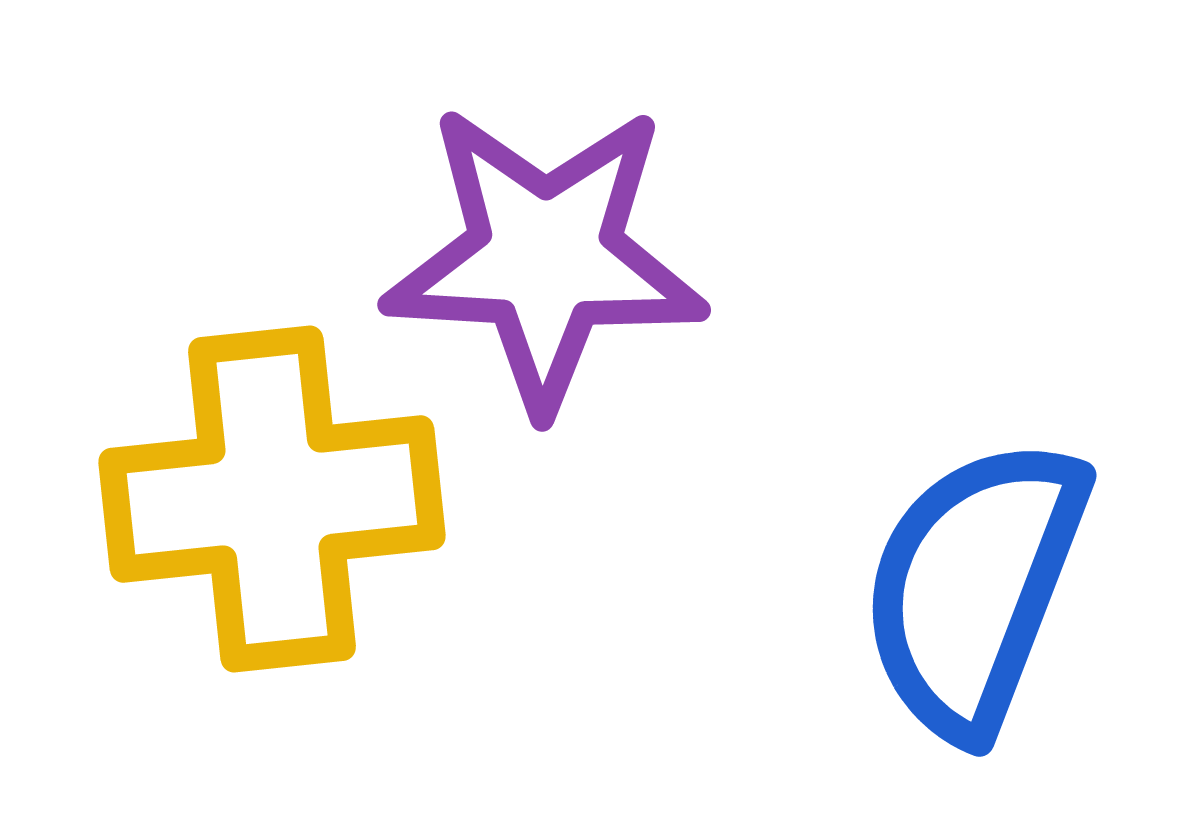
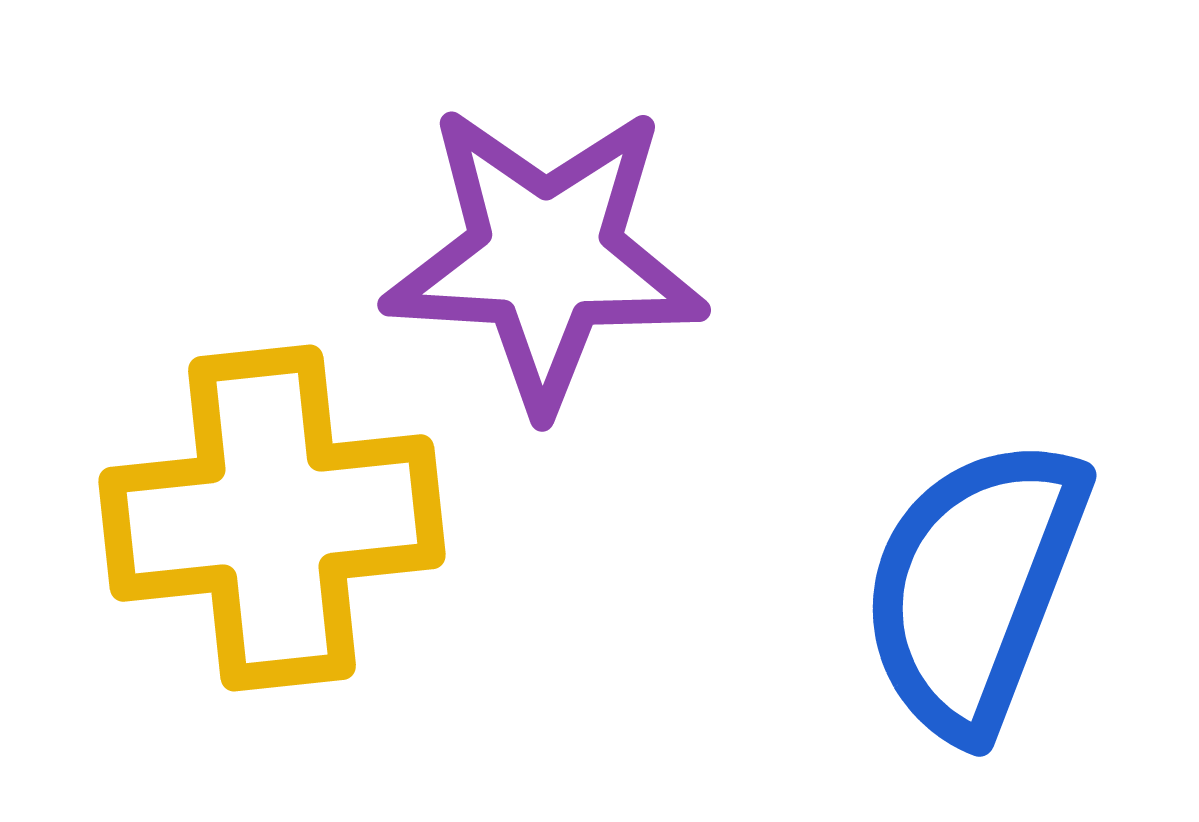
yellow cross: moved 19 px down
